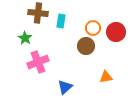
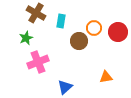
brown cross: moved 2 px left; rotated 24 degrees clockwise
orange circle: moved 1 px right
red circle: moved 2 px right
green star: moved 1 px right; rotated 16 degrees clockwise
brown circle: moved 7 px left, 5 px up
